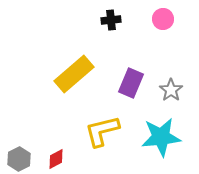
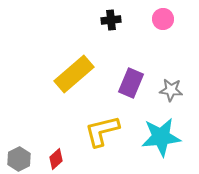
gray star: rotated 30 degrees counterclockwise
red diamond: rotated 15 degrees counterclockwise
